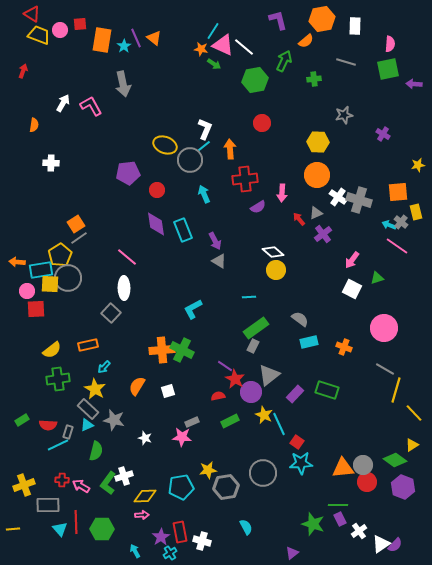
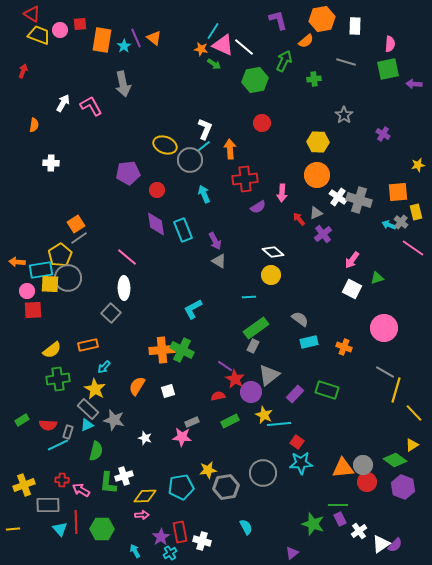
gray star at (344, 115): rotated 24 degrees counterclockwise
pink line at (397, 246): moved 16 px right, 2 px down
yellow circle at (276, 270): moved 5 px left, 5 px down
red square at (36, 309): moved 3 px left, 1 px down
gray line at (385, 369): moved 3 px down
cyan line at (279, 424): rotated 70 degrees counterclockwise
green L-shape at (108, 483): rotated 30 degrees counterclockwise
pink arrow at (81, 486): moved 4 px down
